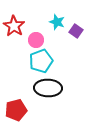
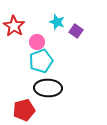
pink circle: moved 1 px right, 2 px down
red pentagon: moved 8 px right
